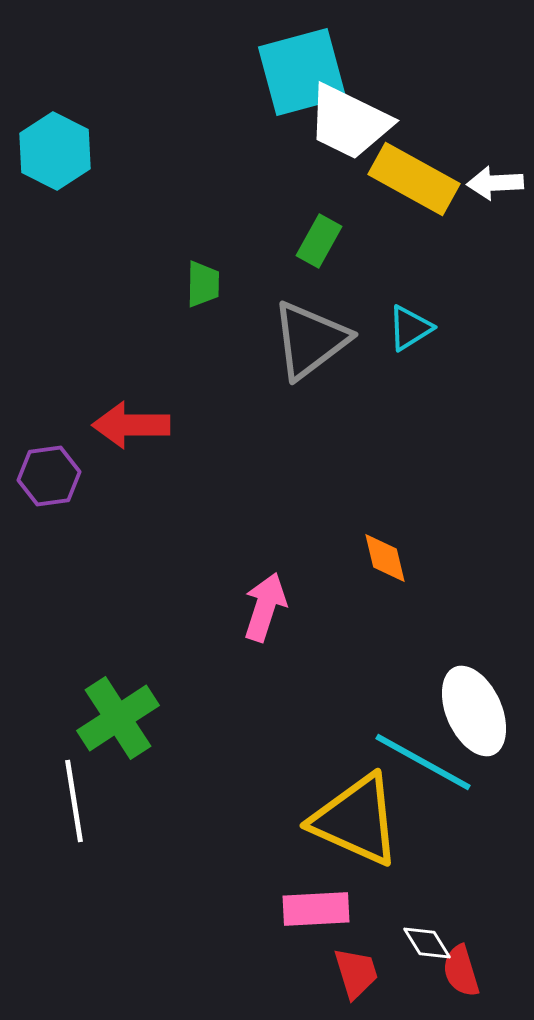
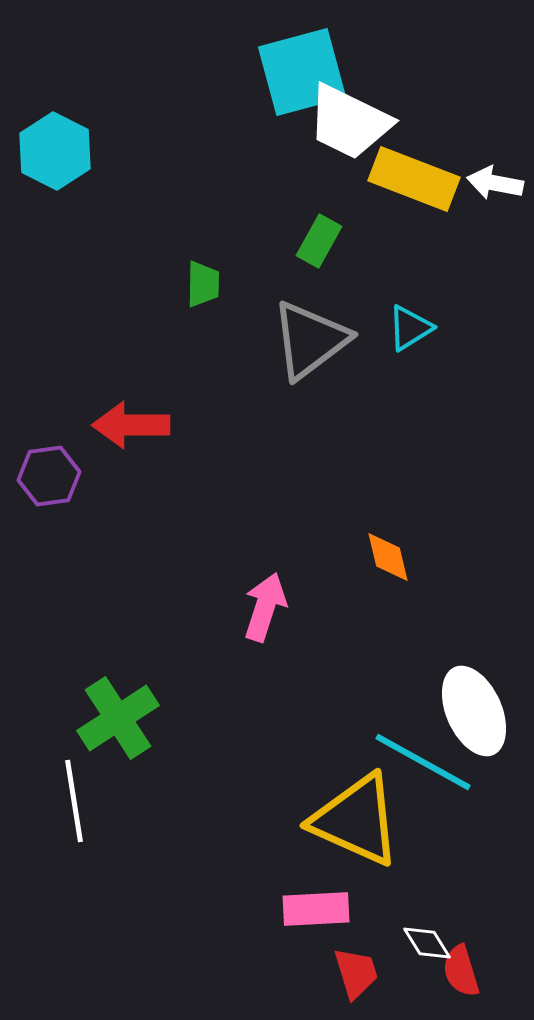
yellow rectangle: rotated 8 degrees counterclockwise
white arrow: rotated 14 degrees clockwise
orange diamond: moved 3 px right, 1 px up
